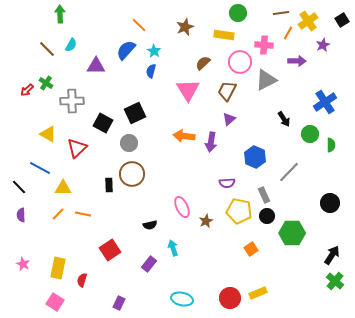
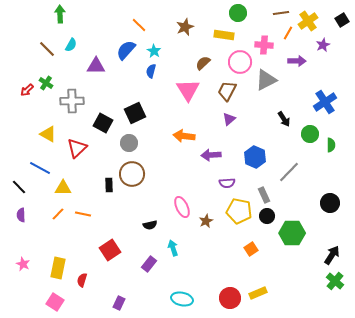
purple arrow at (211, 142): moved 13 px down; rotated 78 degrees clockwise
